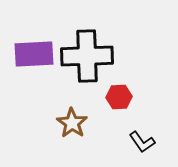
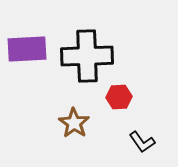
purple rectangle: moved 7 px left, 5 px up
brown star: moved 2 px right
